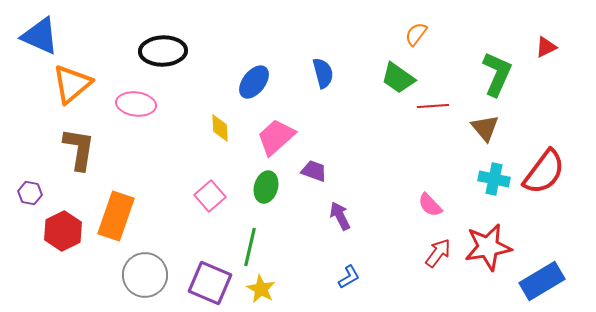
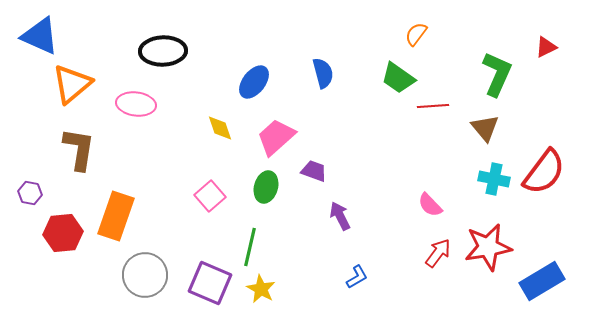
yellow diamond: rotated 16 degrees counterclockwise
red hexagon: moved 2 px down; rotated 21 degrees clockwise
blue L-shape: moved 8 px right
